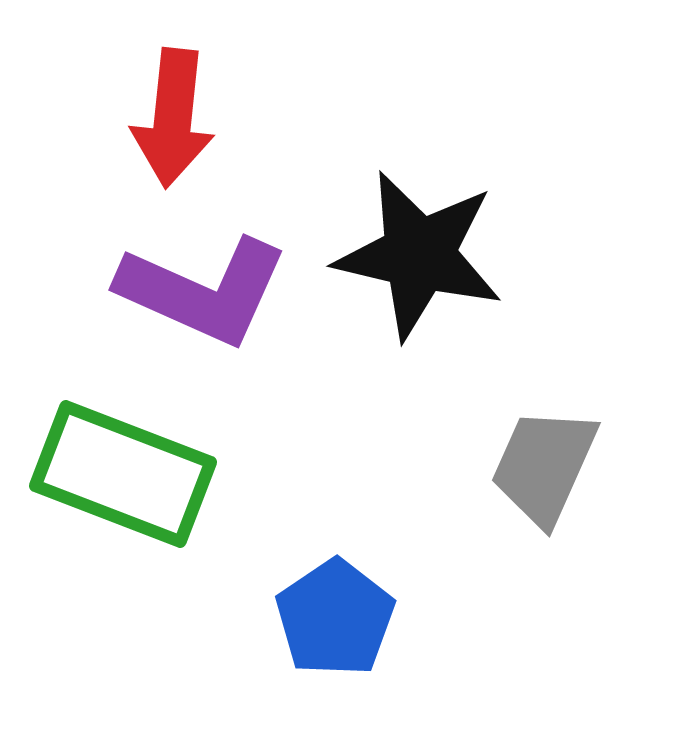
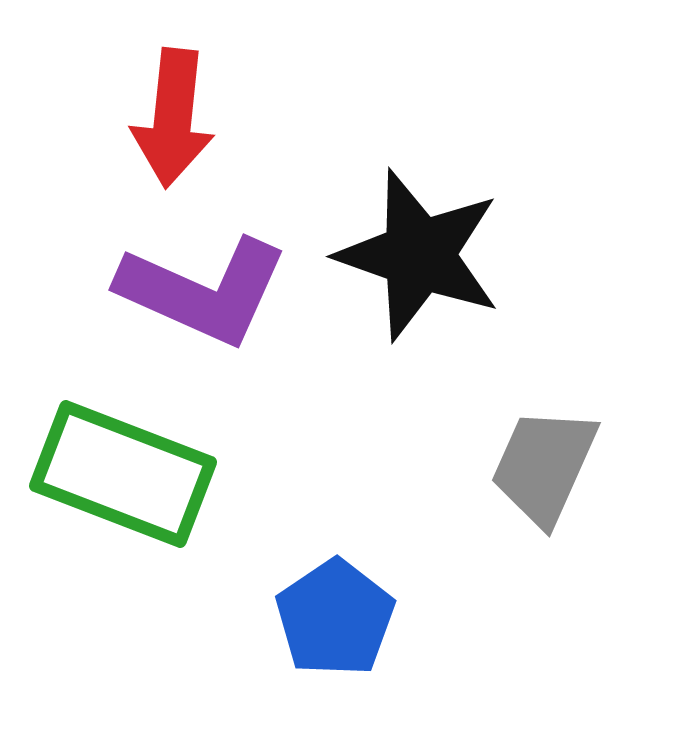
black star: rotated 6 degrees clockwise
